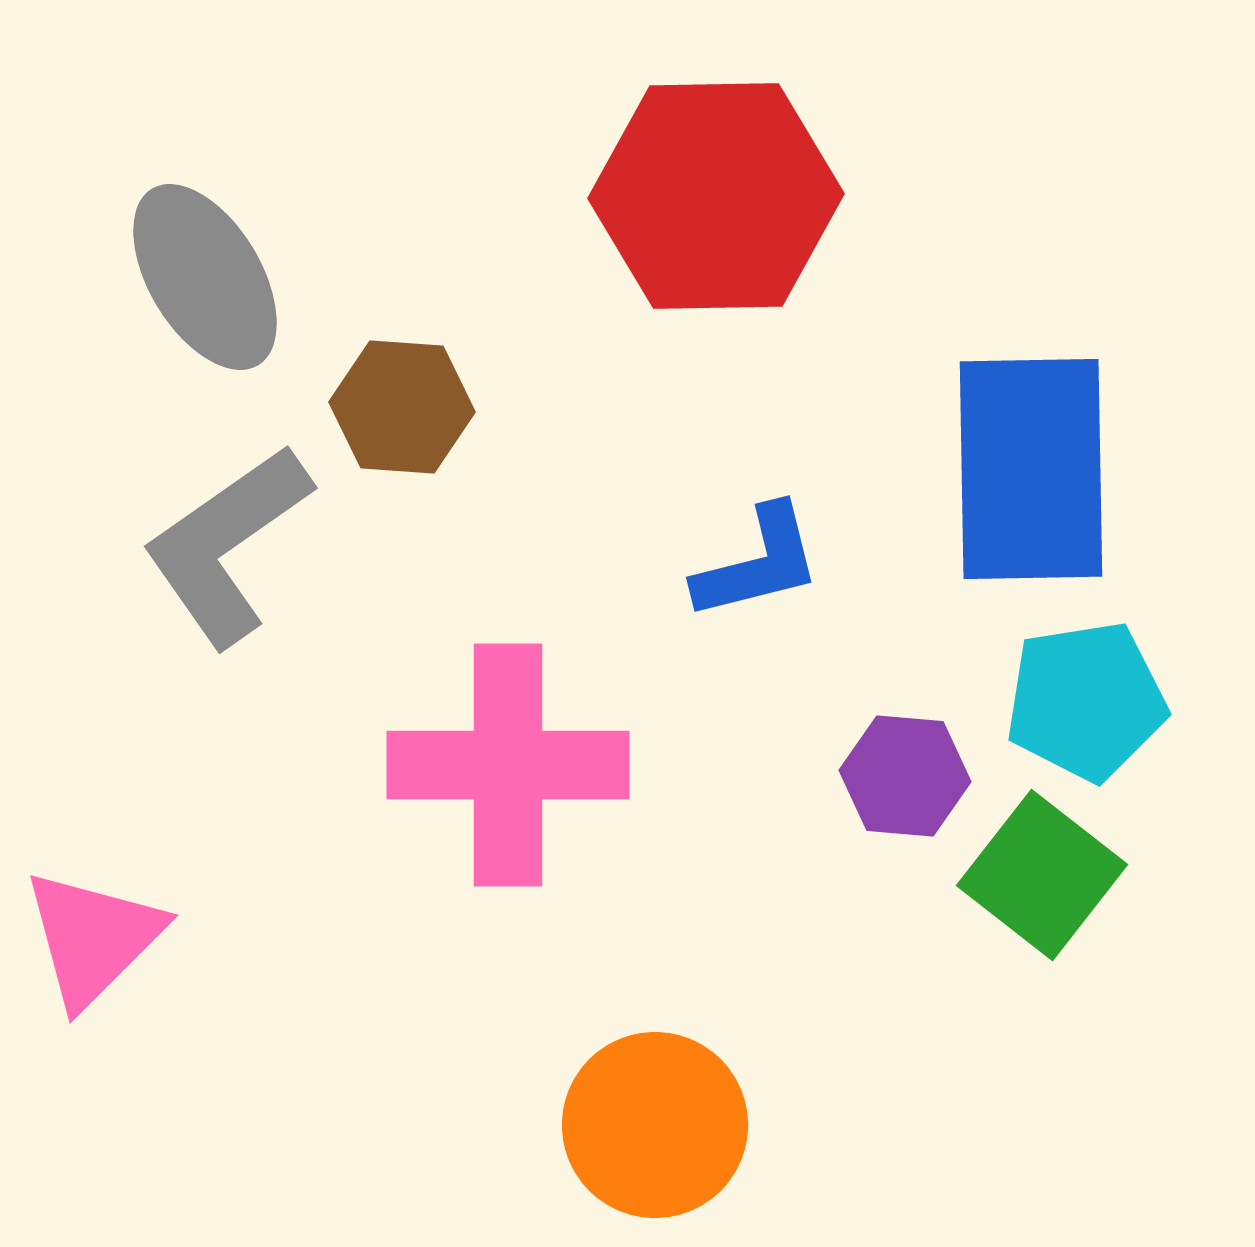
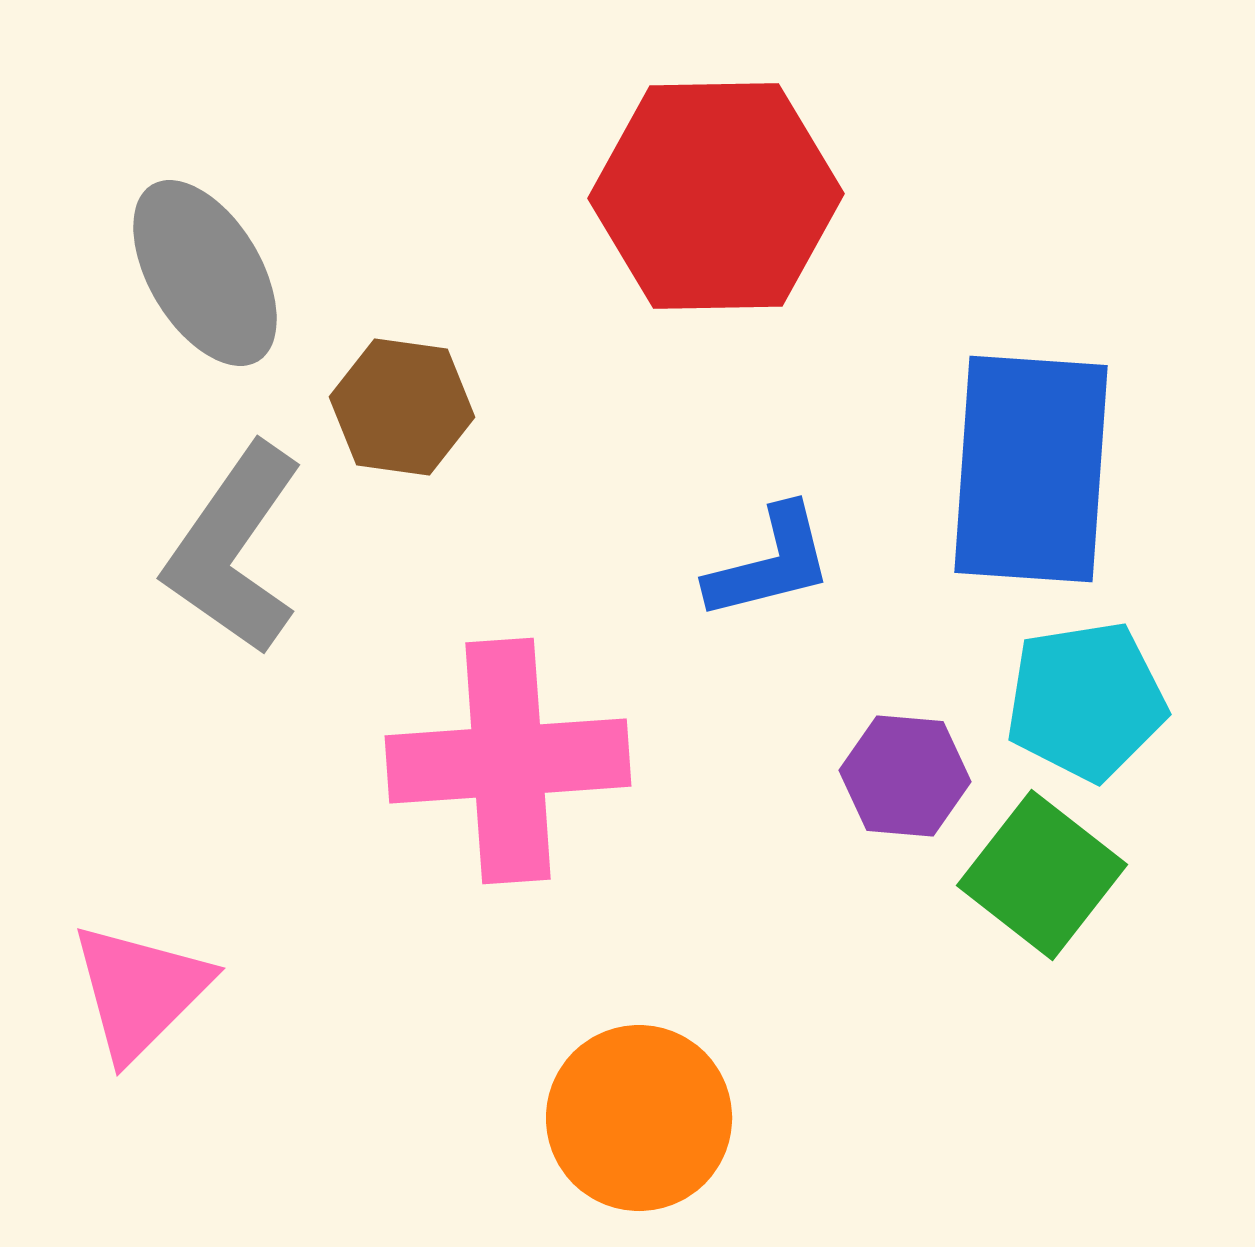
gray ellipse: moved 4 px up
brown hexagon: rotated 4 degrees clockwise
blue rectangle: rotated 5 degrees clockwise
gray L-shape: moved 7 px right, 4 px down; rotated 20 degrees counterclockwise
blue L-shape: moved 12 px right
pink cross: moved 4 px up; rotated 4 degrees counterclockwise
pink triangle: moved 47 px right, 53 px down
orange circle: moved 16 px left, 7 px up
